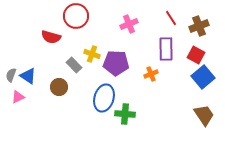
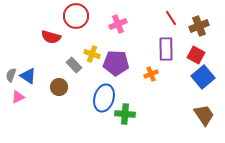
pink cross: moved 11 px left
